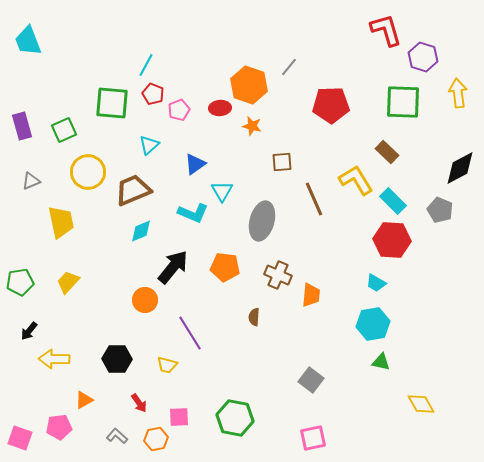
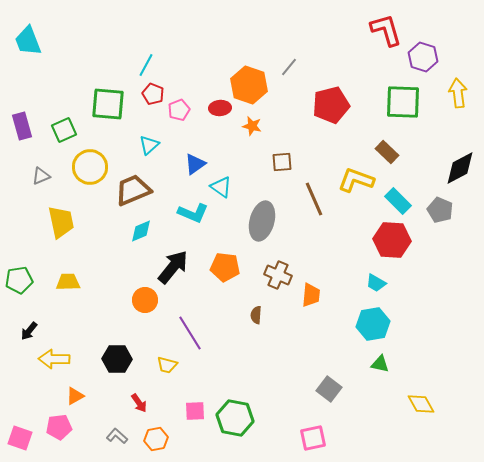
green square at (112, 103): moved 4 px left, 1 px down
red pentagon at (331, 105): rotated 12 degrees counterclockwise
yellow circle at (88, 172): moved 2 px right, 5 px up
yellow L-shape at (356, 180): rotated 39 degrees counterclockwise
gray triangle at (31, 181): moved 10 px right, 5 px up
cyan triangle at (222, 191): moved 1 px left, 4 px up; rotated 25 degrees counterclockwise
cyan rectangle at (393, 201): moved 5 px right
green pentagon at (20, 282): moved 1 px left, 2 px up
yellow trapezoid at (68, 282): rotated 45 degrees clockwise
brown semicircle at (254, 317): moved 2 px right, 2 px up
green triangle at (381, 362): moved 1 px left, 2 px down
gray square at (311, 380): moved 18 px right, 9 px down
orange triangle at (84, 400): moved 9 px left, 4 px up
pink square at (179, 417): moved 16 px right, 6 px up
